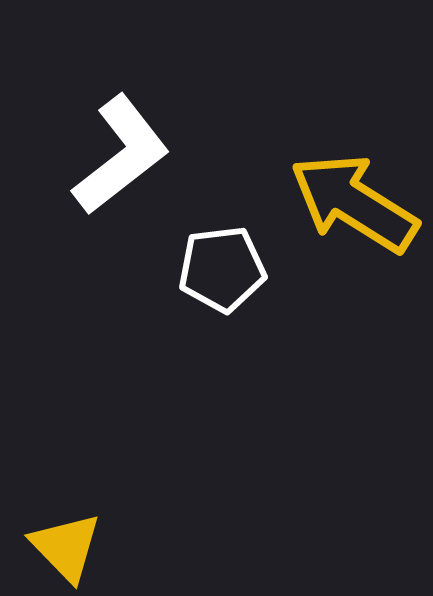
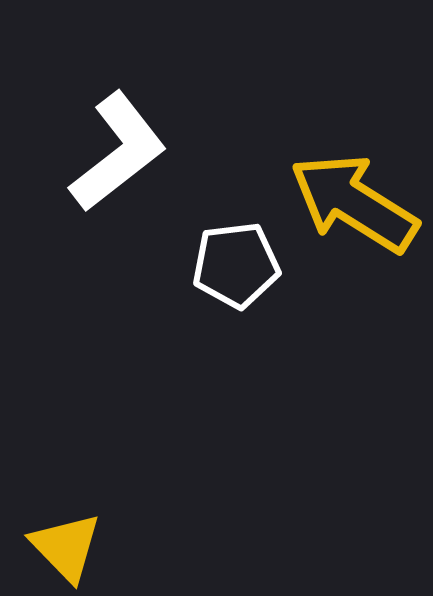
white L-shape: moved 3 px left, 3 px up
white pentagon: moved 14 px right, 4 px up
